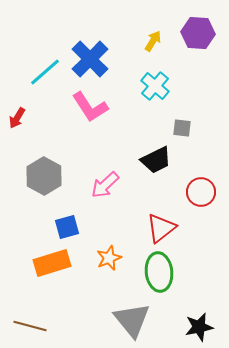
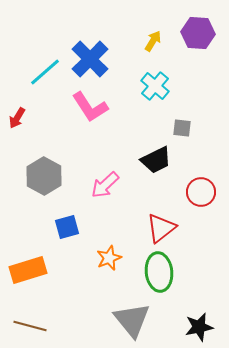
orange rectangle: moved 24 px left, 7 px down
